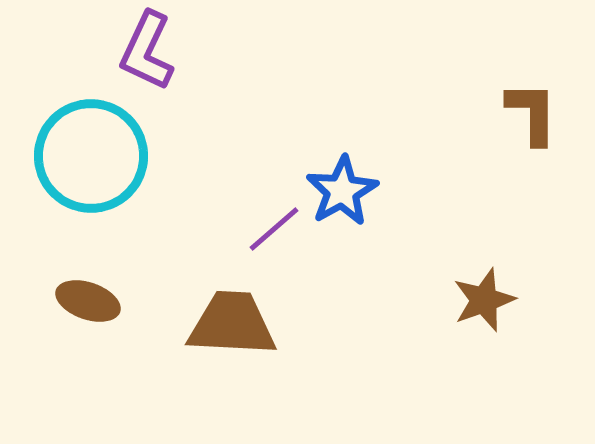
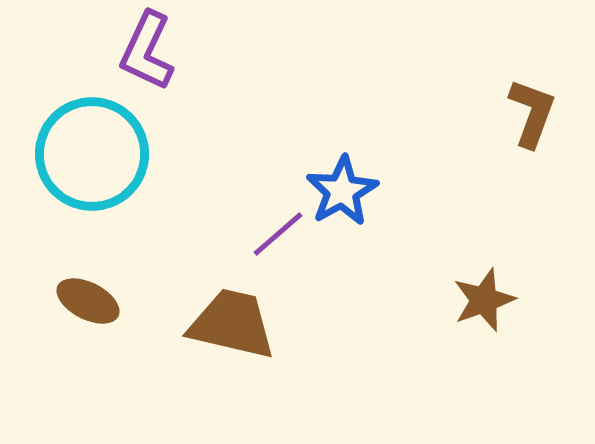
brown L-shape: rotated 20 degrees clockwise
cyan circle: moved 1 px right, 2 px up
purple line: moved 4 px right, 5 px down
brown ellipse: rotated 8 degrees clockwise
brown trapezoid: rotated 10 degrees clockwise
